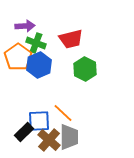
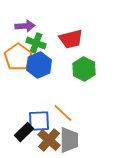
green hexagon: moved 1 px left
gray trapezoid: moved 3 px down
